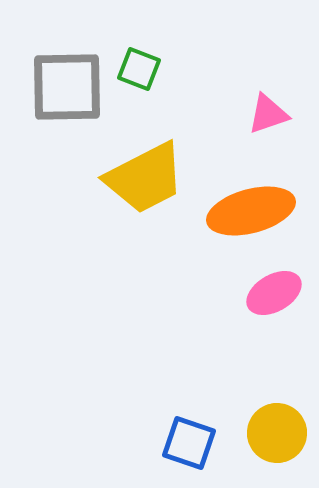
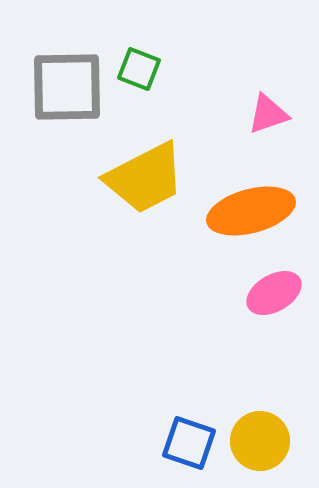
yellow circle: moved 17 px left, 8 px down
